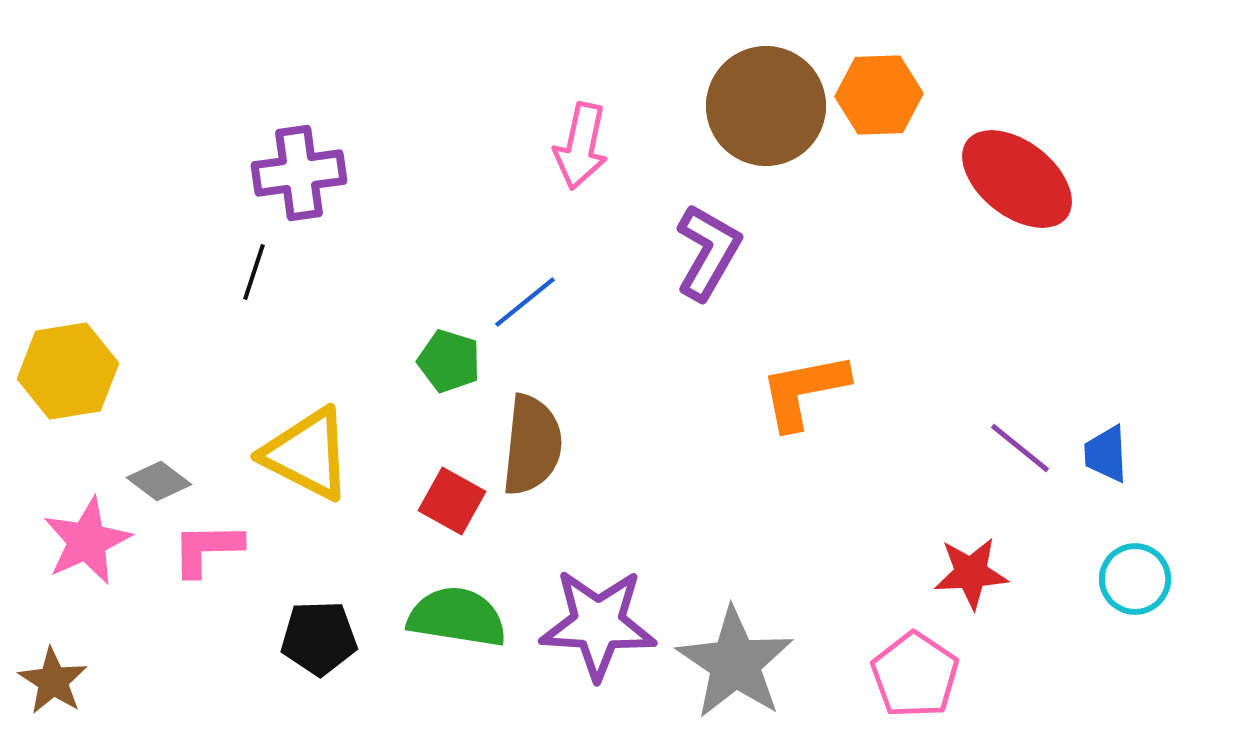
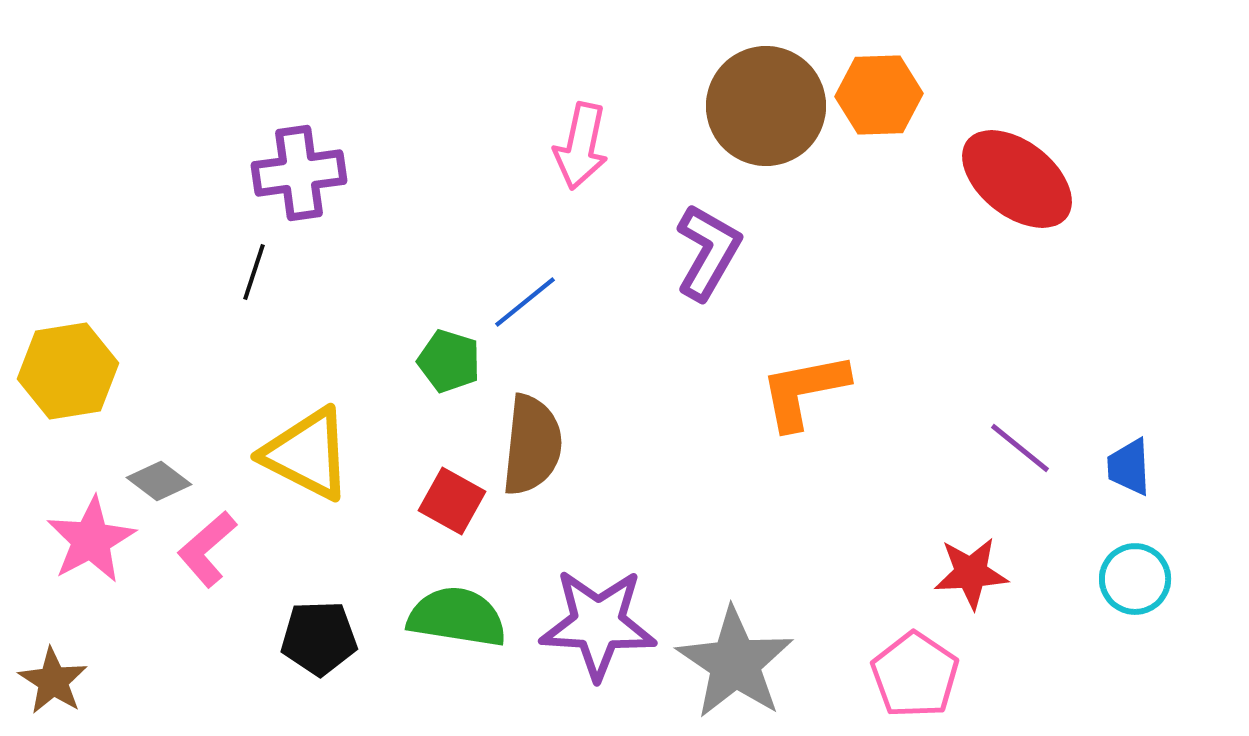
blue trapezoid: moved 23 px right, 13 px down
pink star: moved 4 px right, 1 px up; rotated 4 degrees counterclockwise
pink L-shape: rotated 40 degrees counterclockwise
